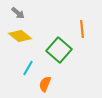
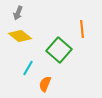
gray arrow: rotated 72 degrees clockwise
